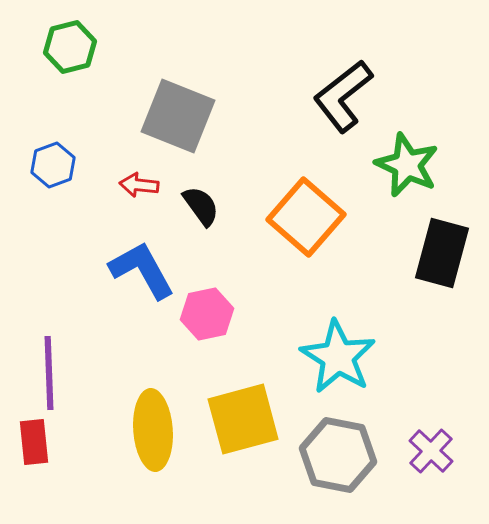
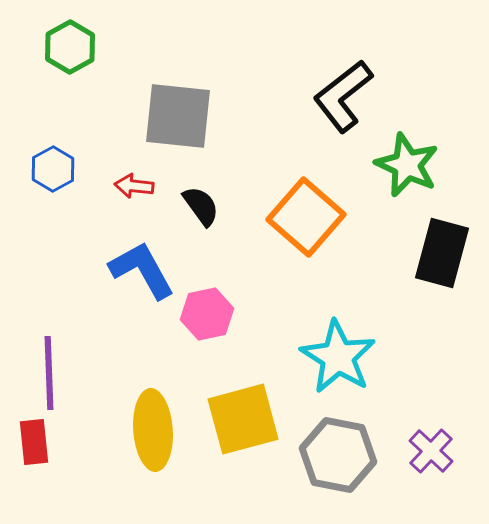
green hexagon: rotated 15 degrees counterclockwise
gray square: rotated 16 degrees counterclockwise
blue hexagon: moved 4 px down; rotated 9 degrees counterclockwise
red arrow: moved 5 px left, 1 px down
